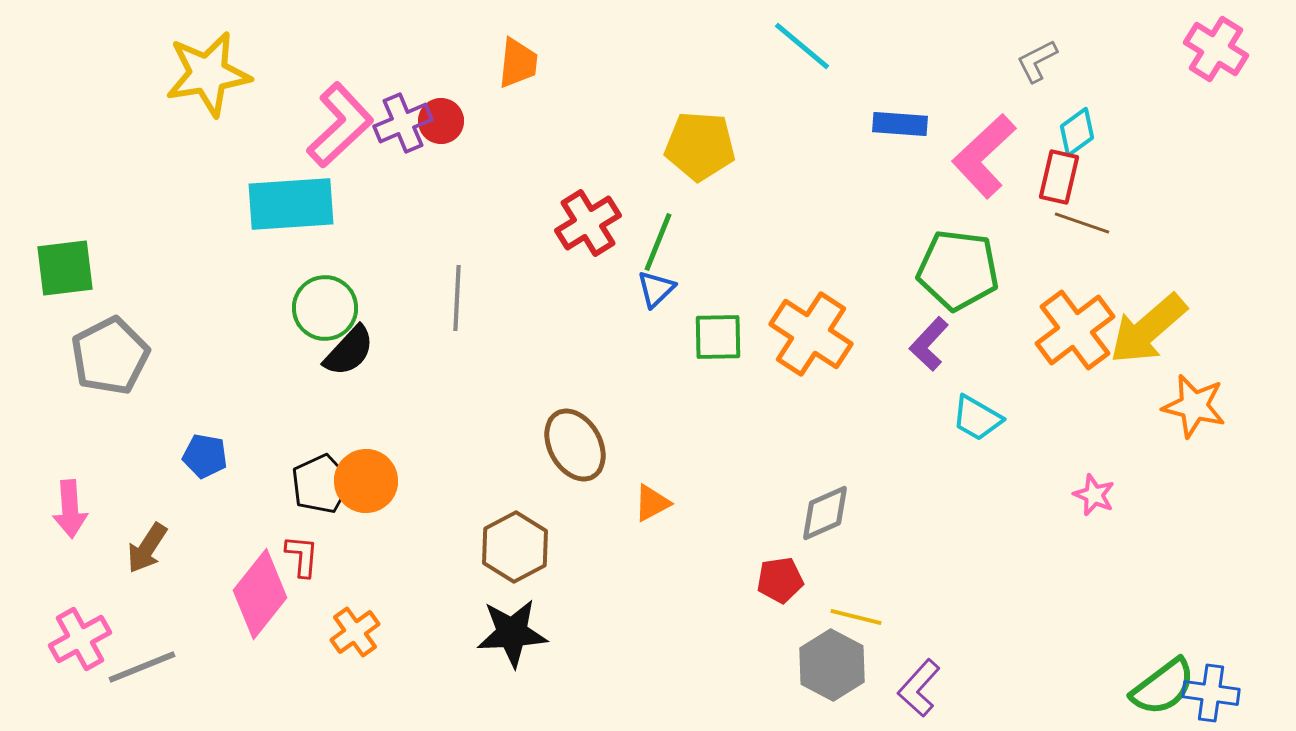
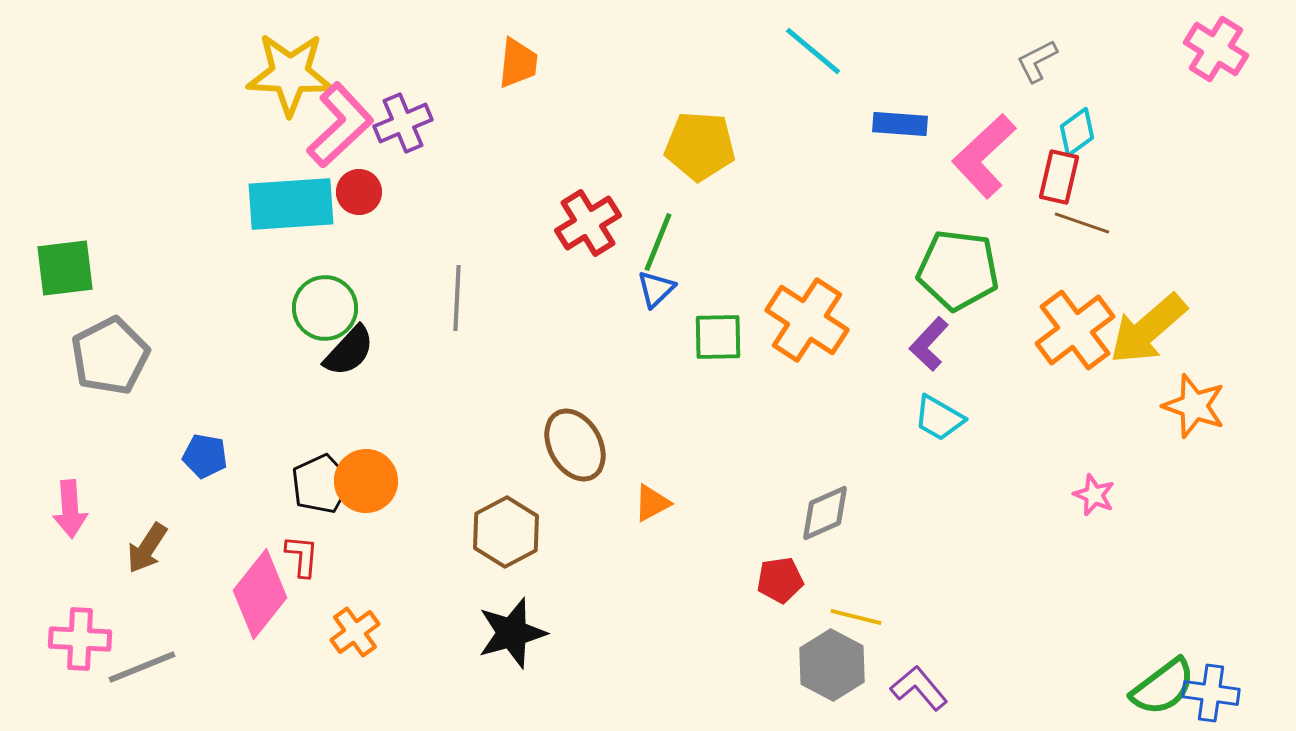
cyan line at (802, 46): moved 11 px right, 5 px down
yellow star at (208, 74): moved 82 px right; rotated 12 degrees clockwise
red circle at (441, 121): moved 82 px left, 71 px down
orange cross at (811, 334): moved 4 px left, 14 px up
orange star at (1194, 406): rotated 6 degrees clockwise
cyan trapezoid at (977, 418): moved 38 px left
brown hexagon at (515, 547): moved 9 px left, 15 px up
black star at (512, 633): rotated 12 degrees counterclockwise
pink cross at (80, 639): rotated 32 degrees clockwise
purple L-shape at (919, 688): rotated 98 degrees clockwise
